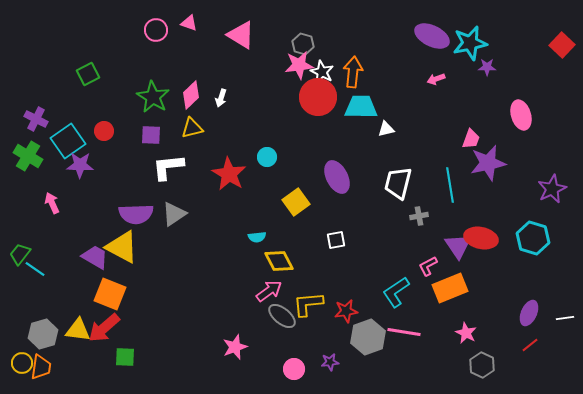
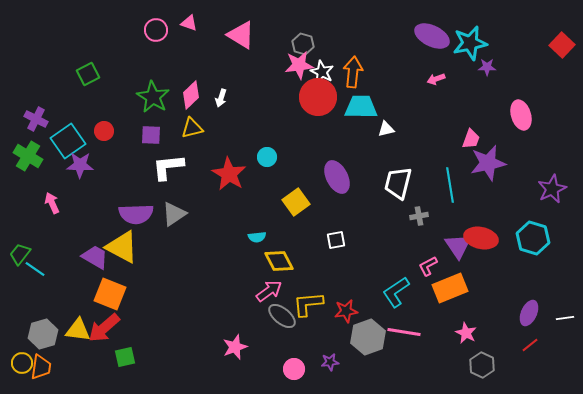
green square at (125, 357): rotated 15 degrees counterclockwise
